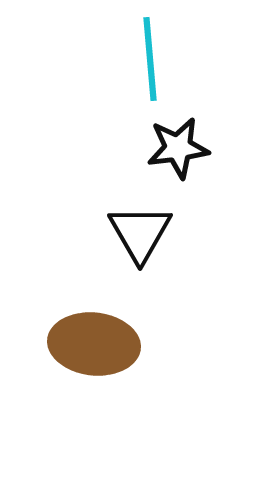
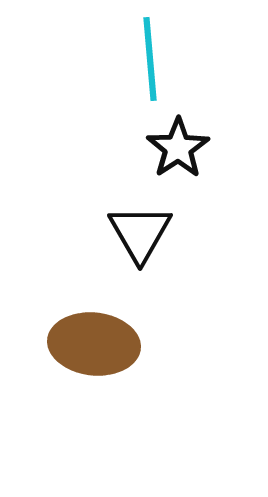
black star: rotated 26 degrees counterclockwise
